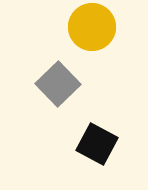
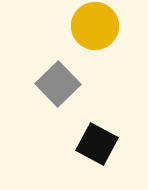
yellow circle: moved 3 px right, 1 px up
